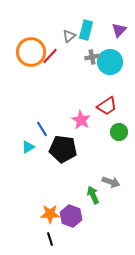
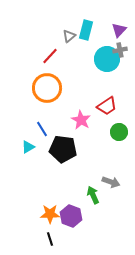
orange circle: moved 16 px right, 36 px down
gray cross: moved 28 px right, 7 px up
cyan circle: moved 3 px left, 3 px up
